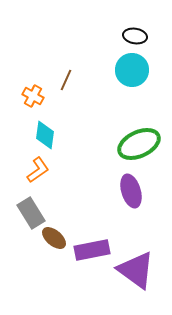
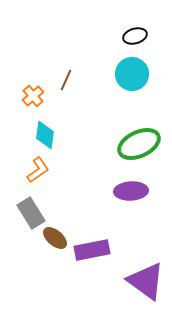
black ellipse: rotated 25 degrees counterclockwise
cyan circle: moved 4 px down
orange cross: rotated 20 degrees clockwise
purple ellipse: rotated 76 degrees counterclockwise
brown ellipse: moved 1 px right
purple triangle: moved 10 px right, 11 px down
